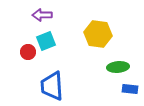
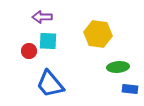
purple arrow: moved 2 px down
cyan square: moved 2 px right; rotated 24 degrees clockwise
red circle: moved 1 px right, 1 px up
blue trapezoid: moved 2 px left, 2 px up; rotated 36 degrees counterclockwise
